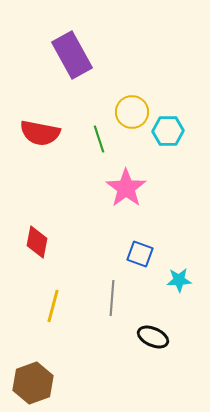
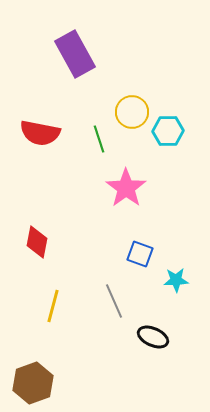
purple rectangle: moved 3 px right, 1 px up
cyan star: moved 3 px left
gray line: moved 2 px right, 3 px down; rotated 28 degrees counterclockwise
